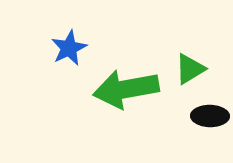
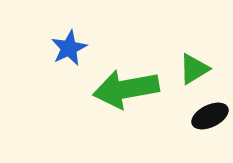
green triangle: moved 4 px right
black ellipse: rotated 27 degrees counterclockwise
